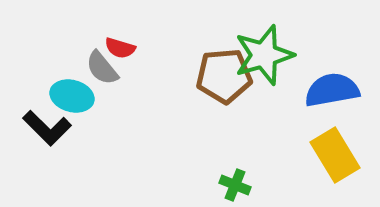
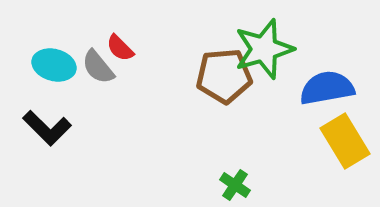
red semicircle: rotated 28 degrees clockwise
green star: moved 6 px up
gray semicircle: moved 4 px left, 1 px up
blue semicircle: moved 5 px left, 2 px up
cyan ellipse: moved 18 px left, 31 px up
yellow rectangle: moved 10 px right, 14 px up
green cross: rotated 12 degrees clockwise
